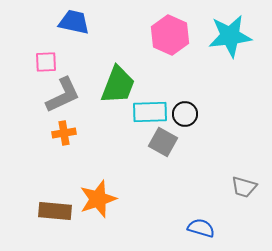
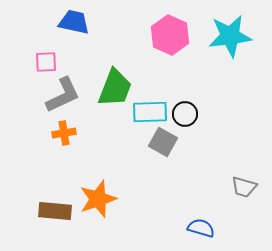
green trapezoid: moved 3 px left, 3 px down
